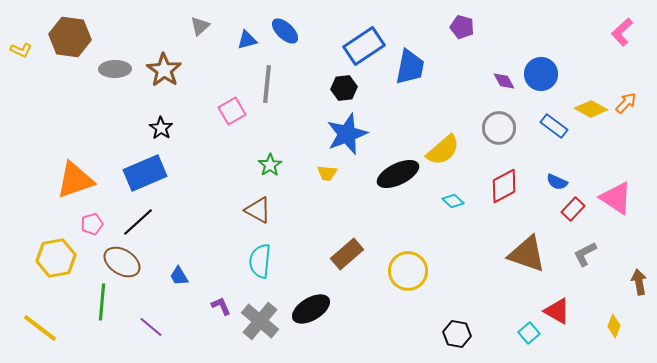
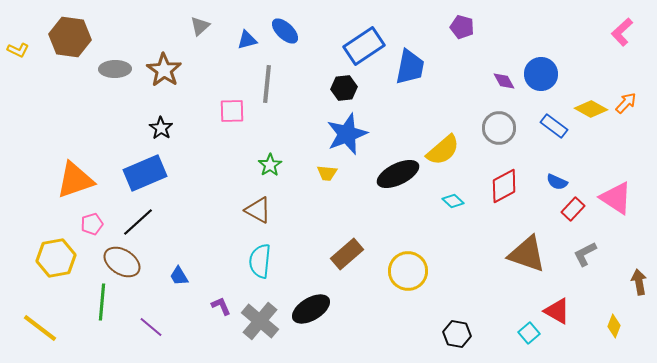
yellow L-shape at (21, 50): moved 3 px left
pink square at (232, 111): rotated 28 degrees clockwise
